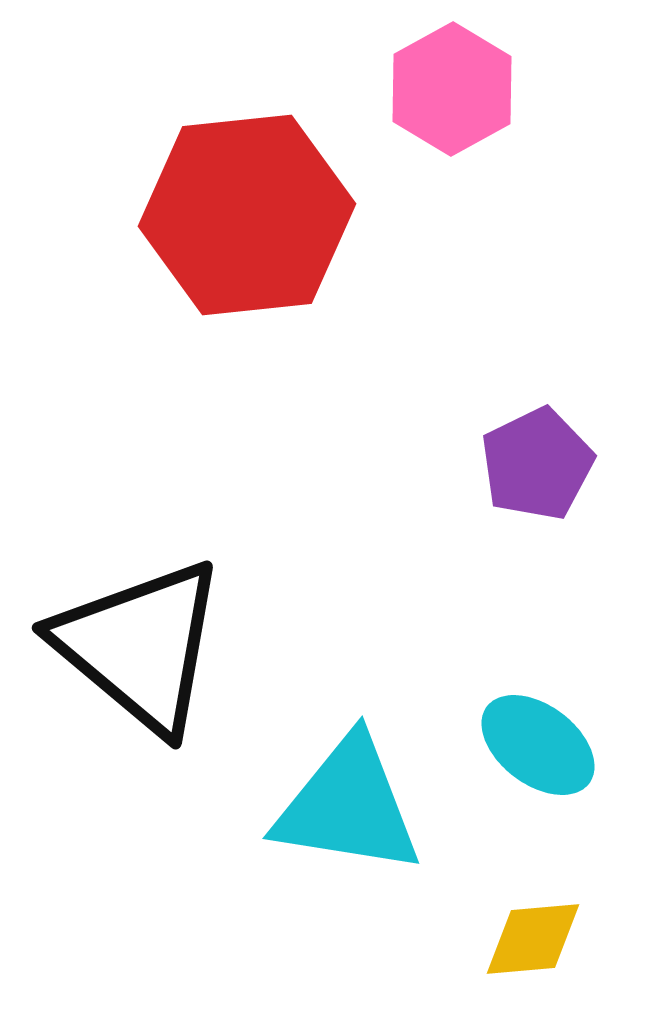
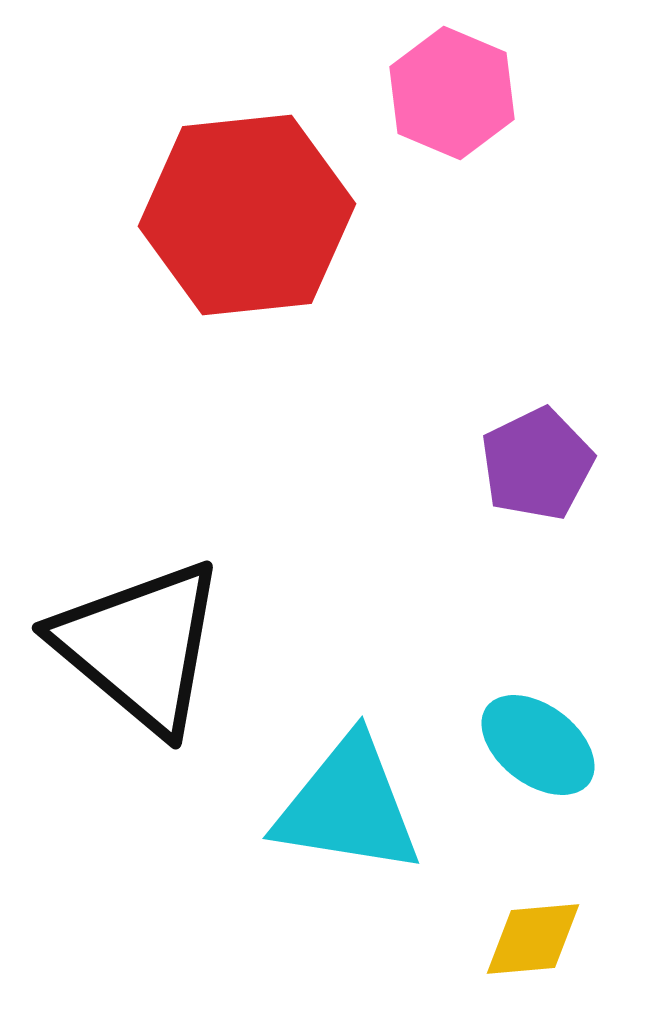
pink hexagon: moved 4 px down; rotated 8 degrees counterclockwise
